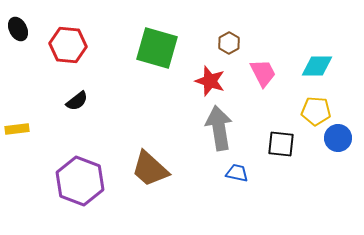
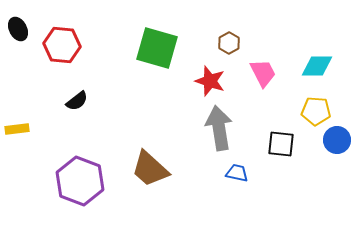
red hexagon: moved 6 px left
blue circle: moved 1 px left, 2 px down
